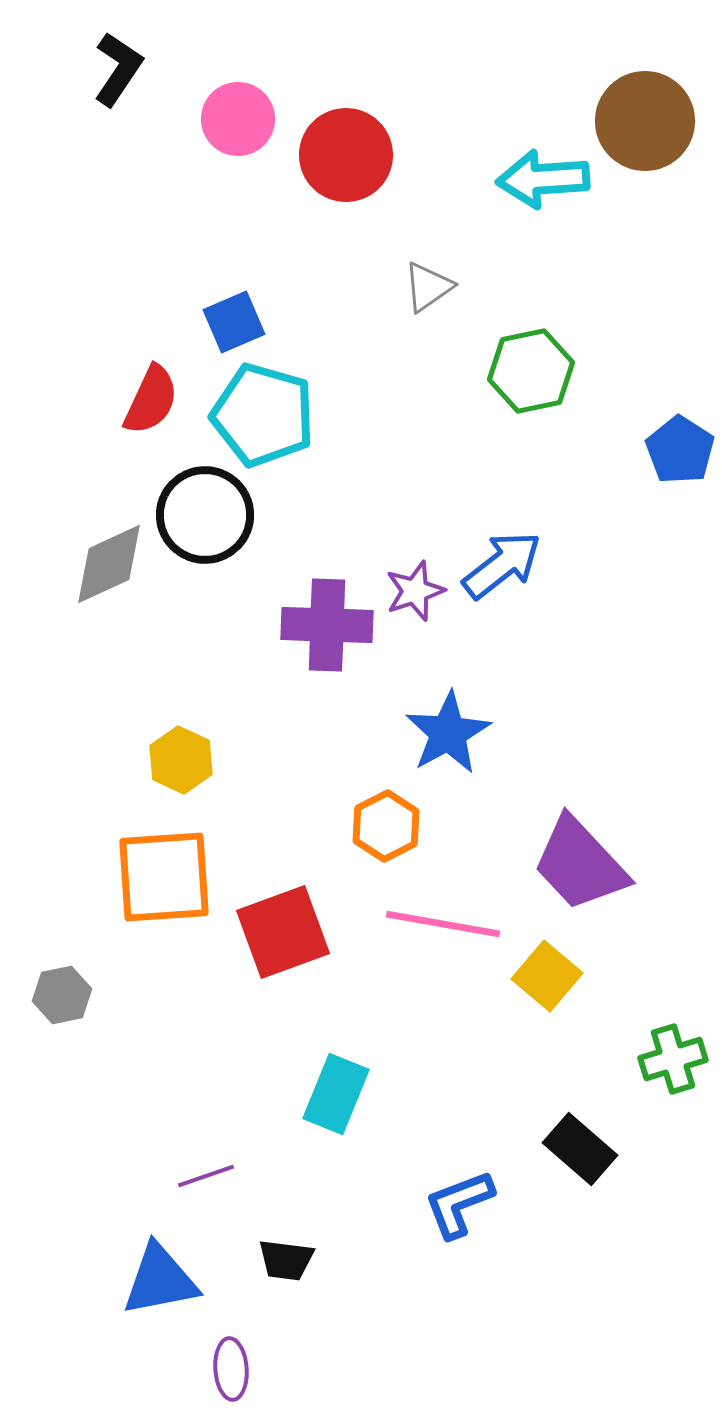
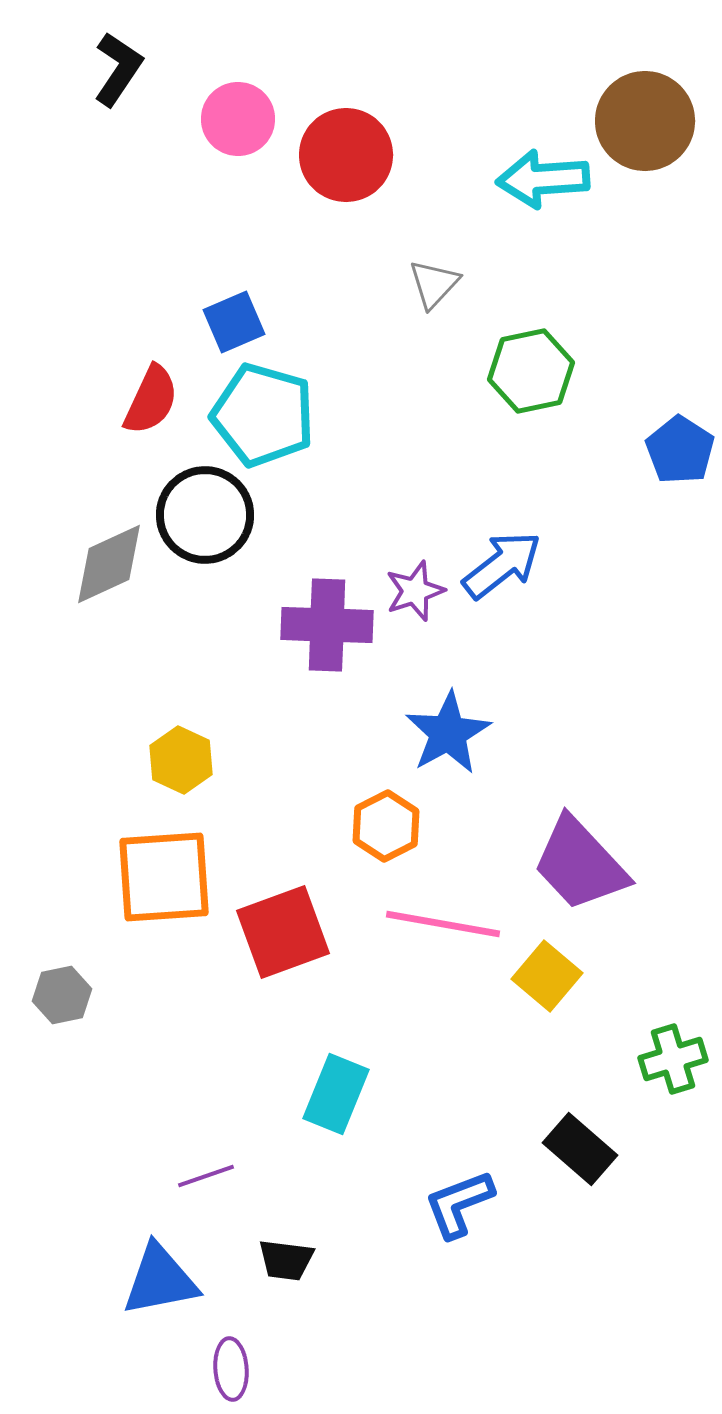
gray triangle: moved 6 px right, 3 px up; rotated 12 degrees counterclockwise
